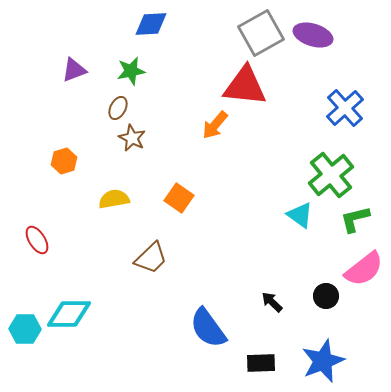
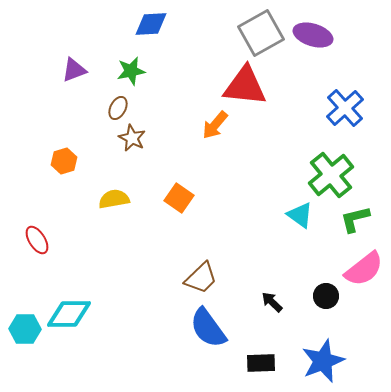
brown trapezoid: moved 50 px right, 20 px down
